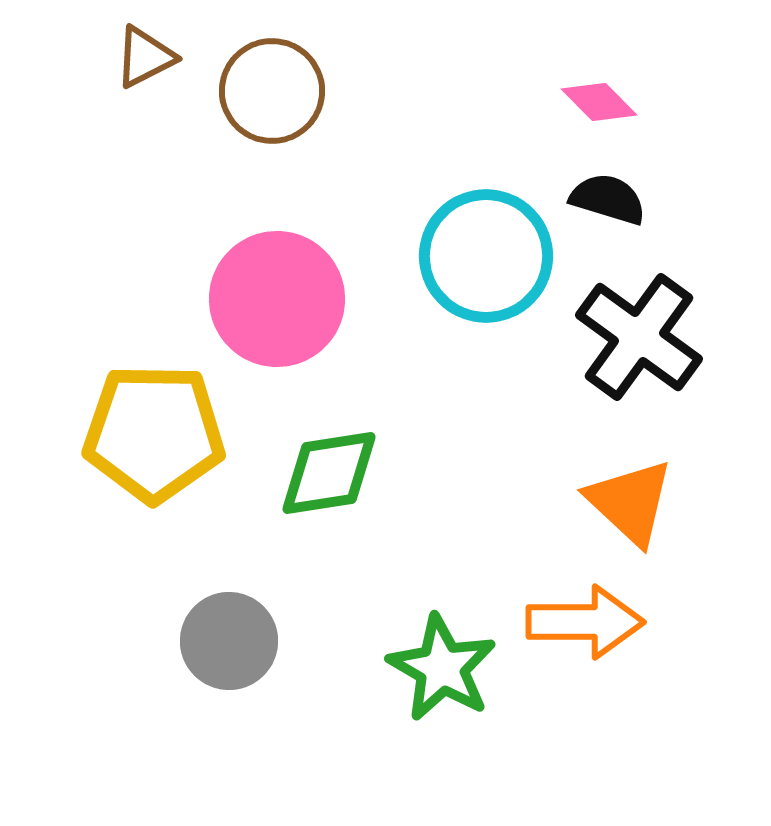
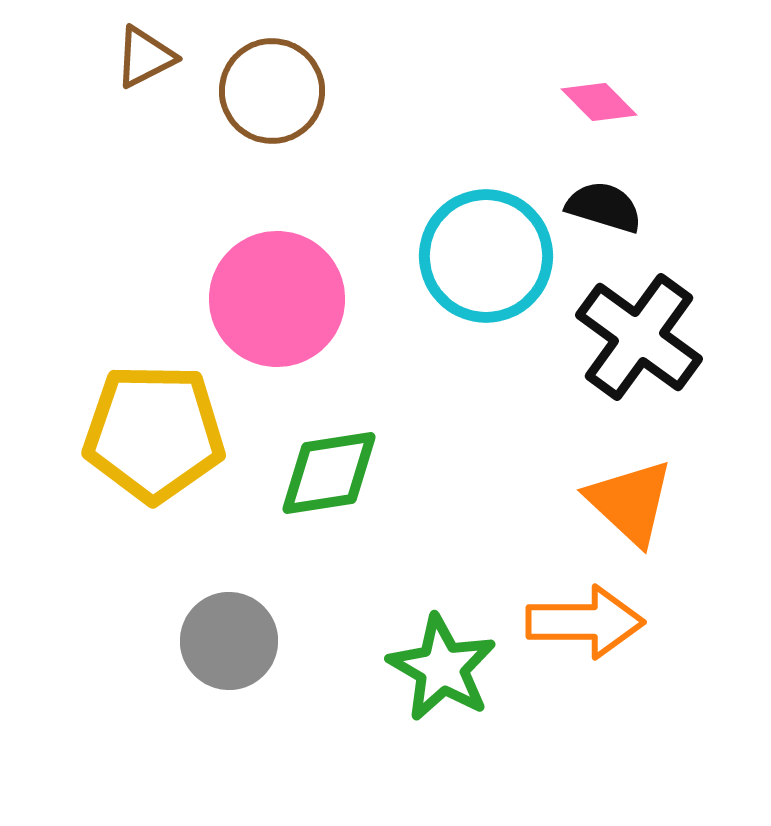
black semicircle: moved 4 px left, 8 px down
